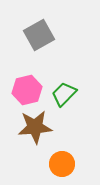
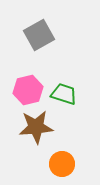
pink hexagon: moved 1 px right
green trapezoid: rotated 64 degrees clockwise
brown star: moved 1 px right
